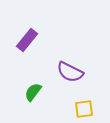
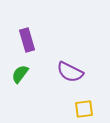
purple rectangle: rotated 55 degrees counterclockwise
green semicircle: moved 13 px left, 18 px up
